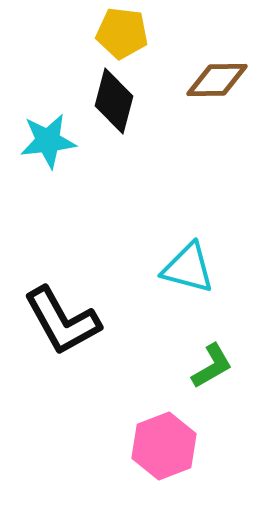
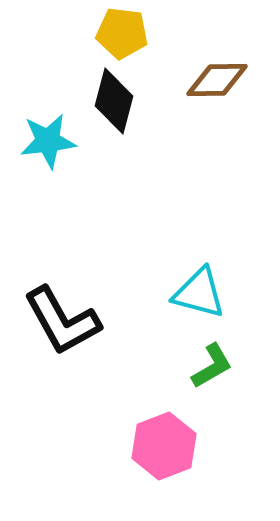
cyan triangle: moved 11 px right, 25 px down
